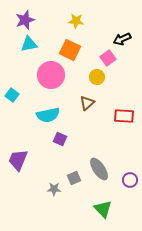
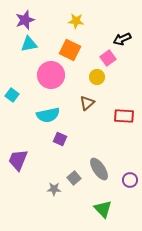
gray square: rotated 16 degrees counterclockwise
